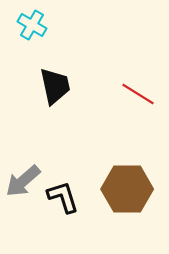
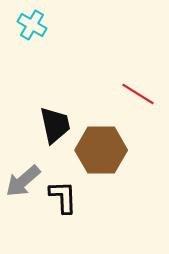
black trapezoid: moved 39 px down
brown hexagon: moved 26 px left, 39 px up
black L-shape: rotated 15 degrees clockwise
